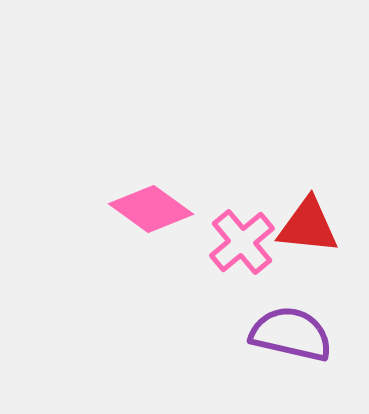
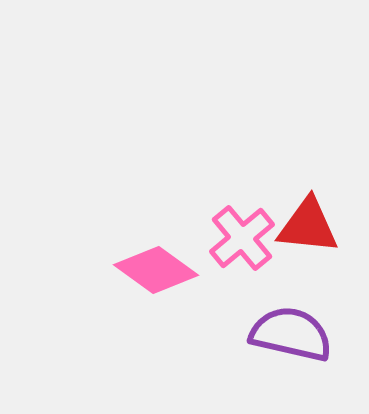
pink diamond: moved 5 px right, 61 px down
pink cross: moved 4 px up
